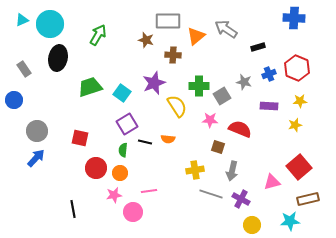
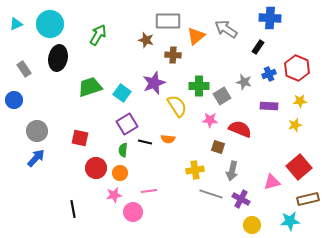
blue cross at (294, 18): moved 24 px left
cyan triangle at (22, 20): moved 6 px left, 4 px down
black rectangle at (258, 47): rotated 40 degrees counterclockwise
